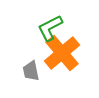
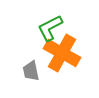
orange cross: rotated 21 degrees counterclockwise
